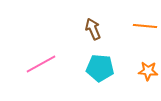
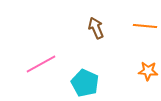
brown arrow: moved 3 px right, 1 px up
cyan pentagon: moved 15 px left, 15 px down; rotated 20 degrees clockwise
